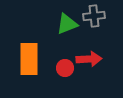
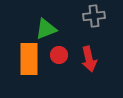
green triangle: moved 21 px left, 5 px down
red arrow: rotated 80 degrees clockwise
red circle: moved 6 px left, 13 px up
